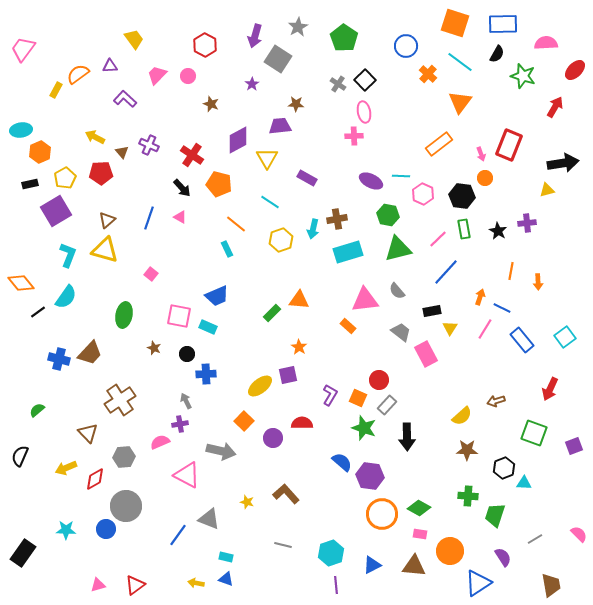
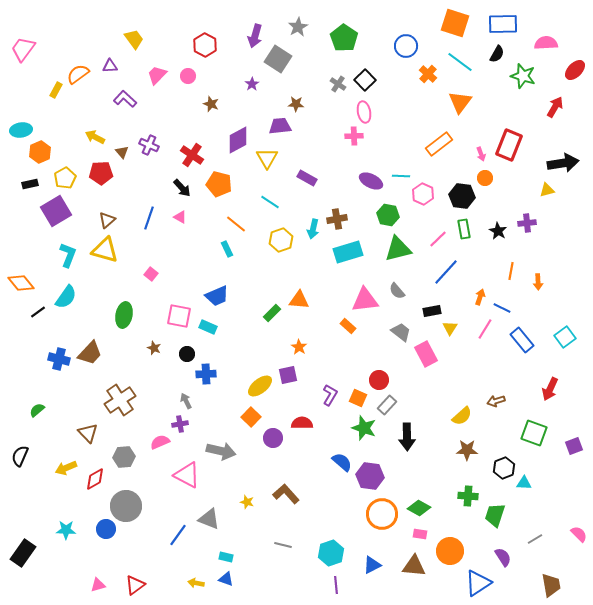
orange square at (244, 421): moved 7 px right, 4 px up
